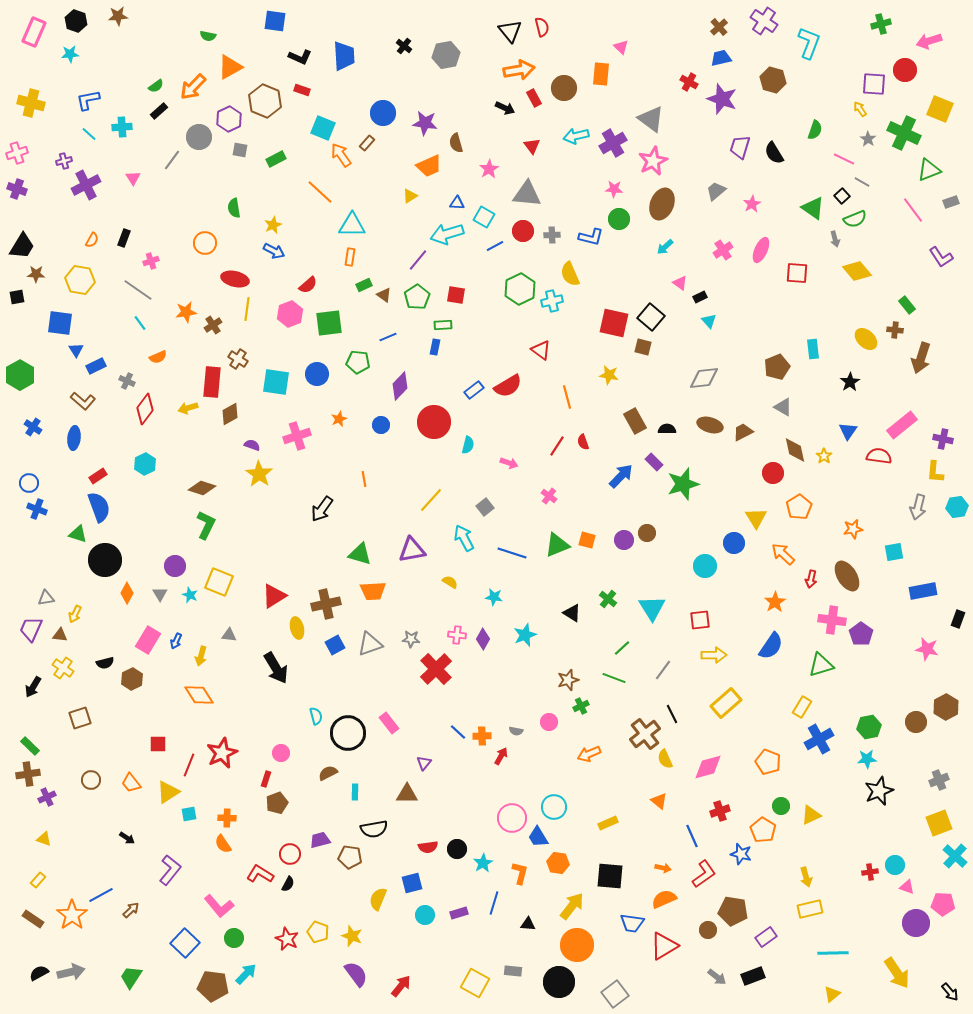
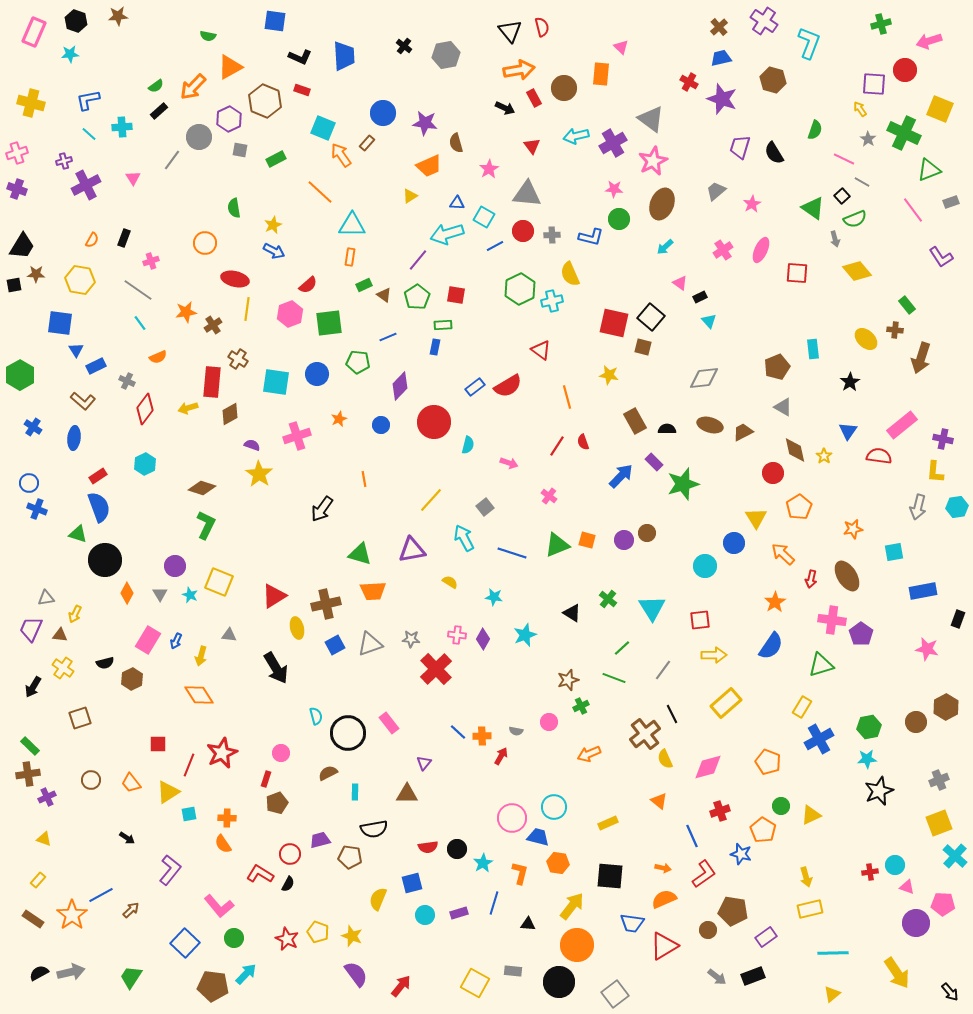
black square at (17, 297): moved 3 px left, 12 px up
blue rectangle at (474, 390): moved 1 px right, 3 px up
blue trapezoid at (538, 837): rotated 135 degrees clockwise
